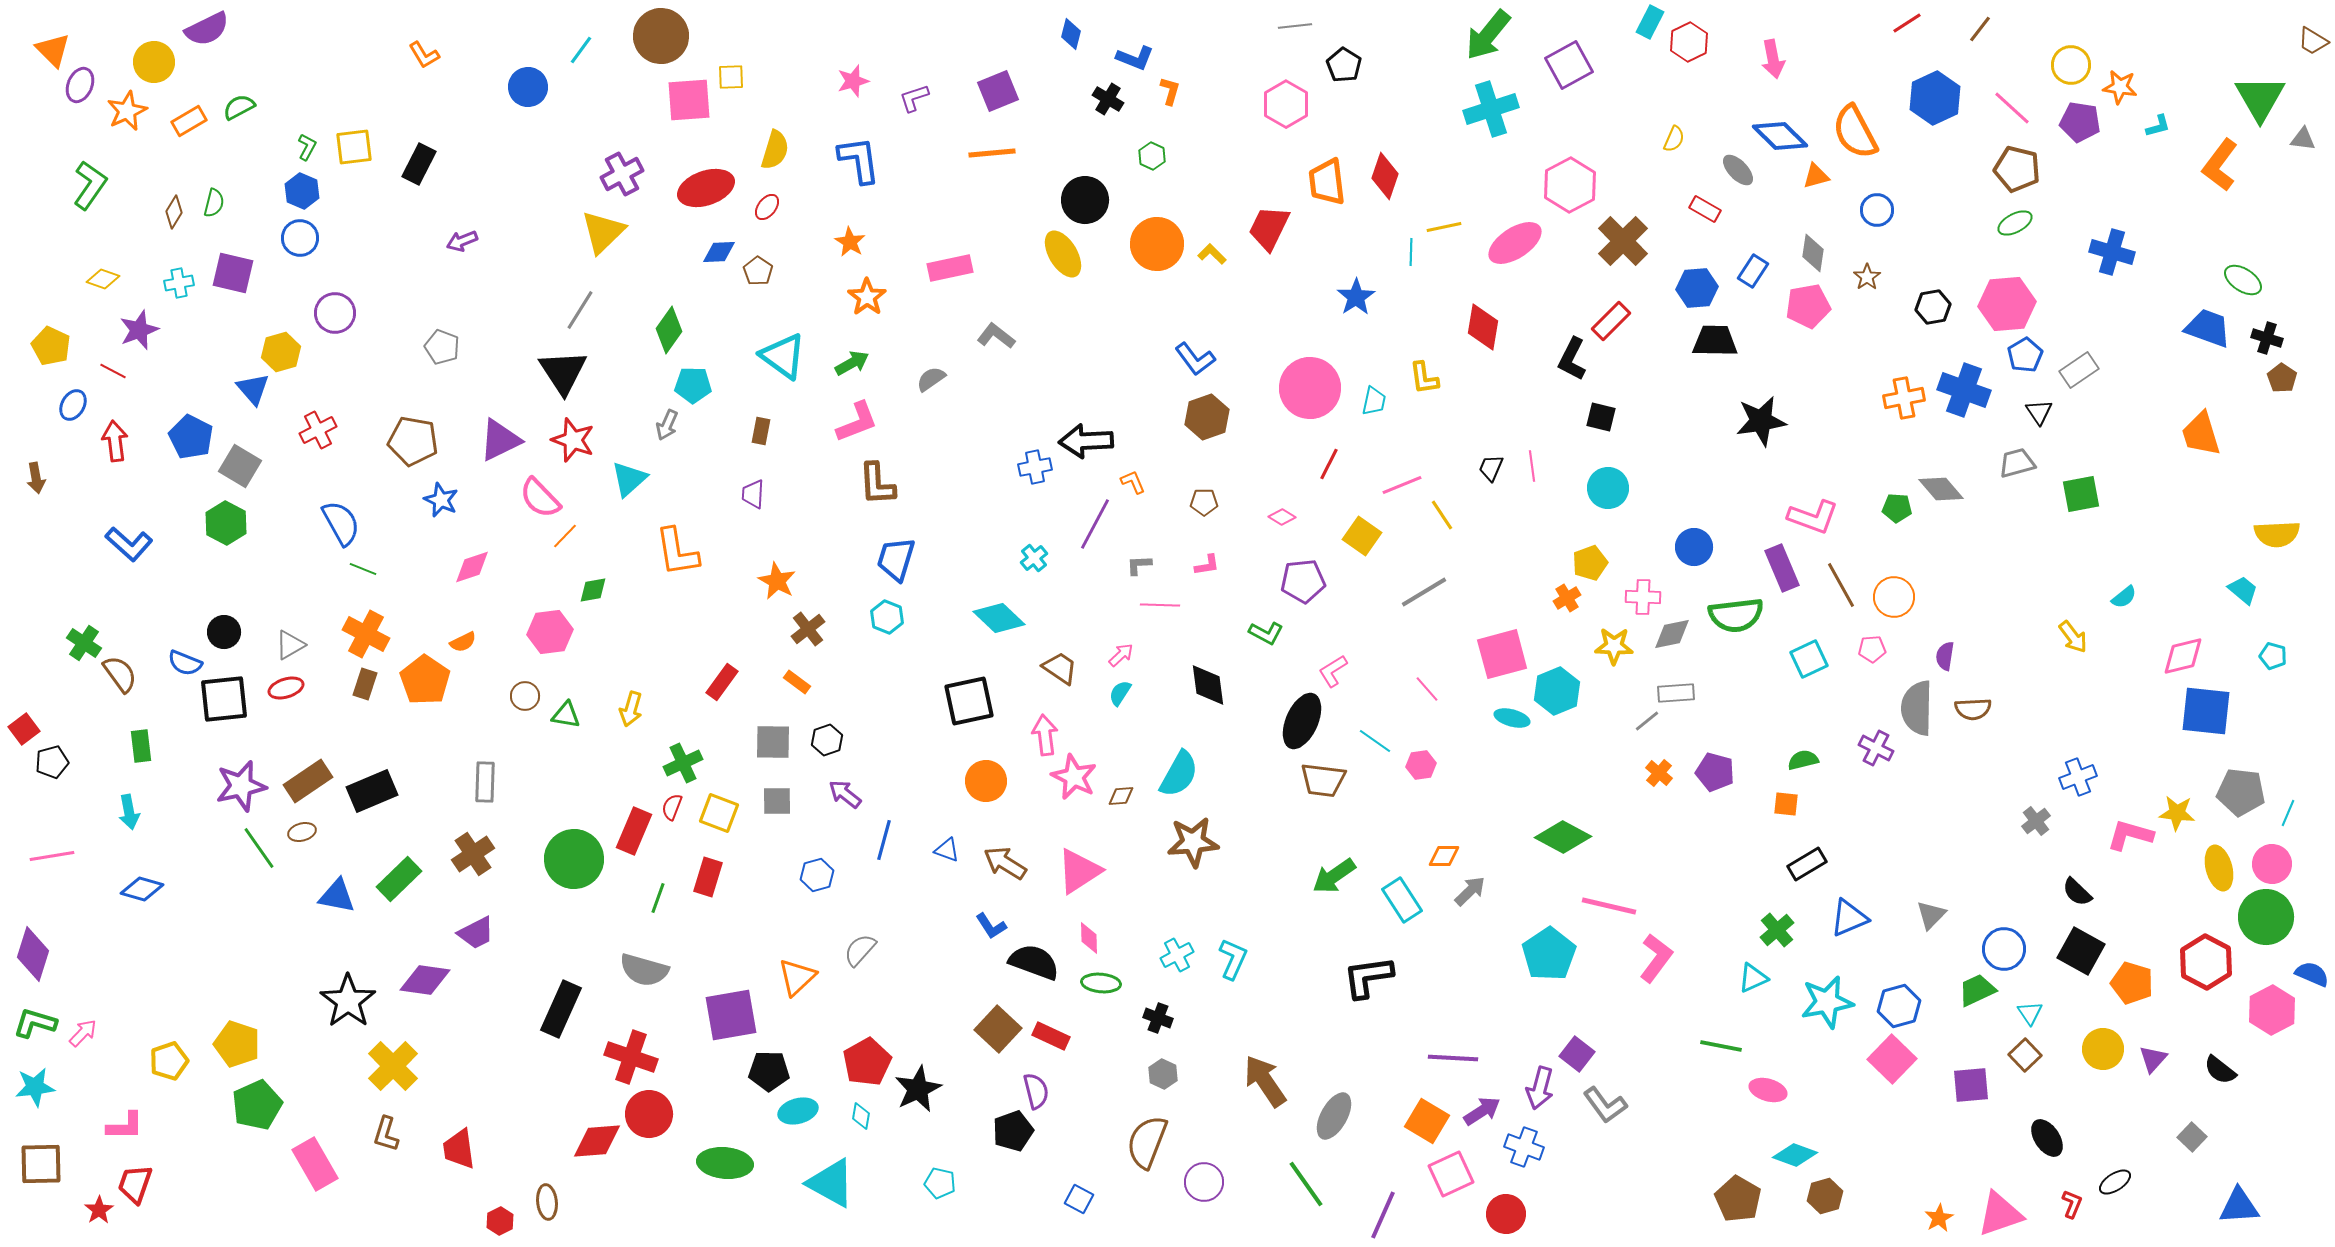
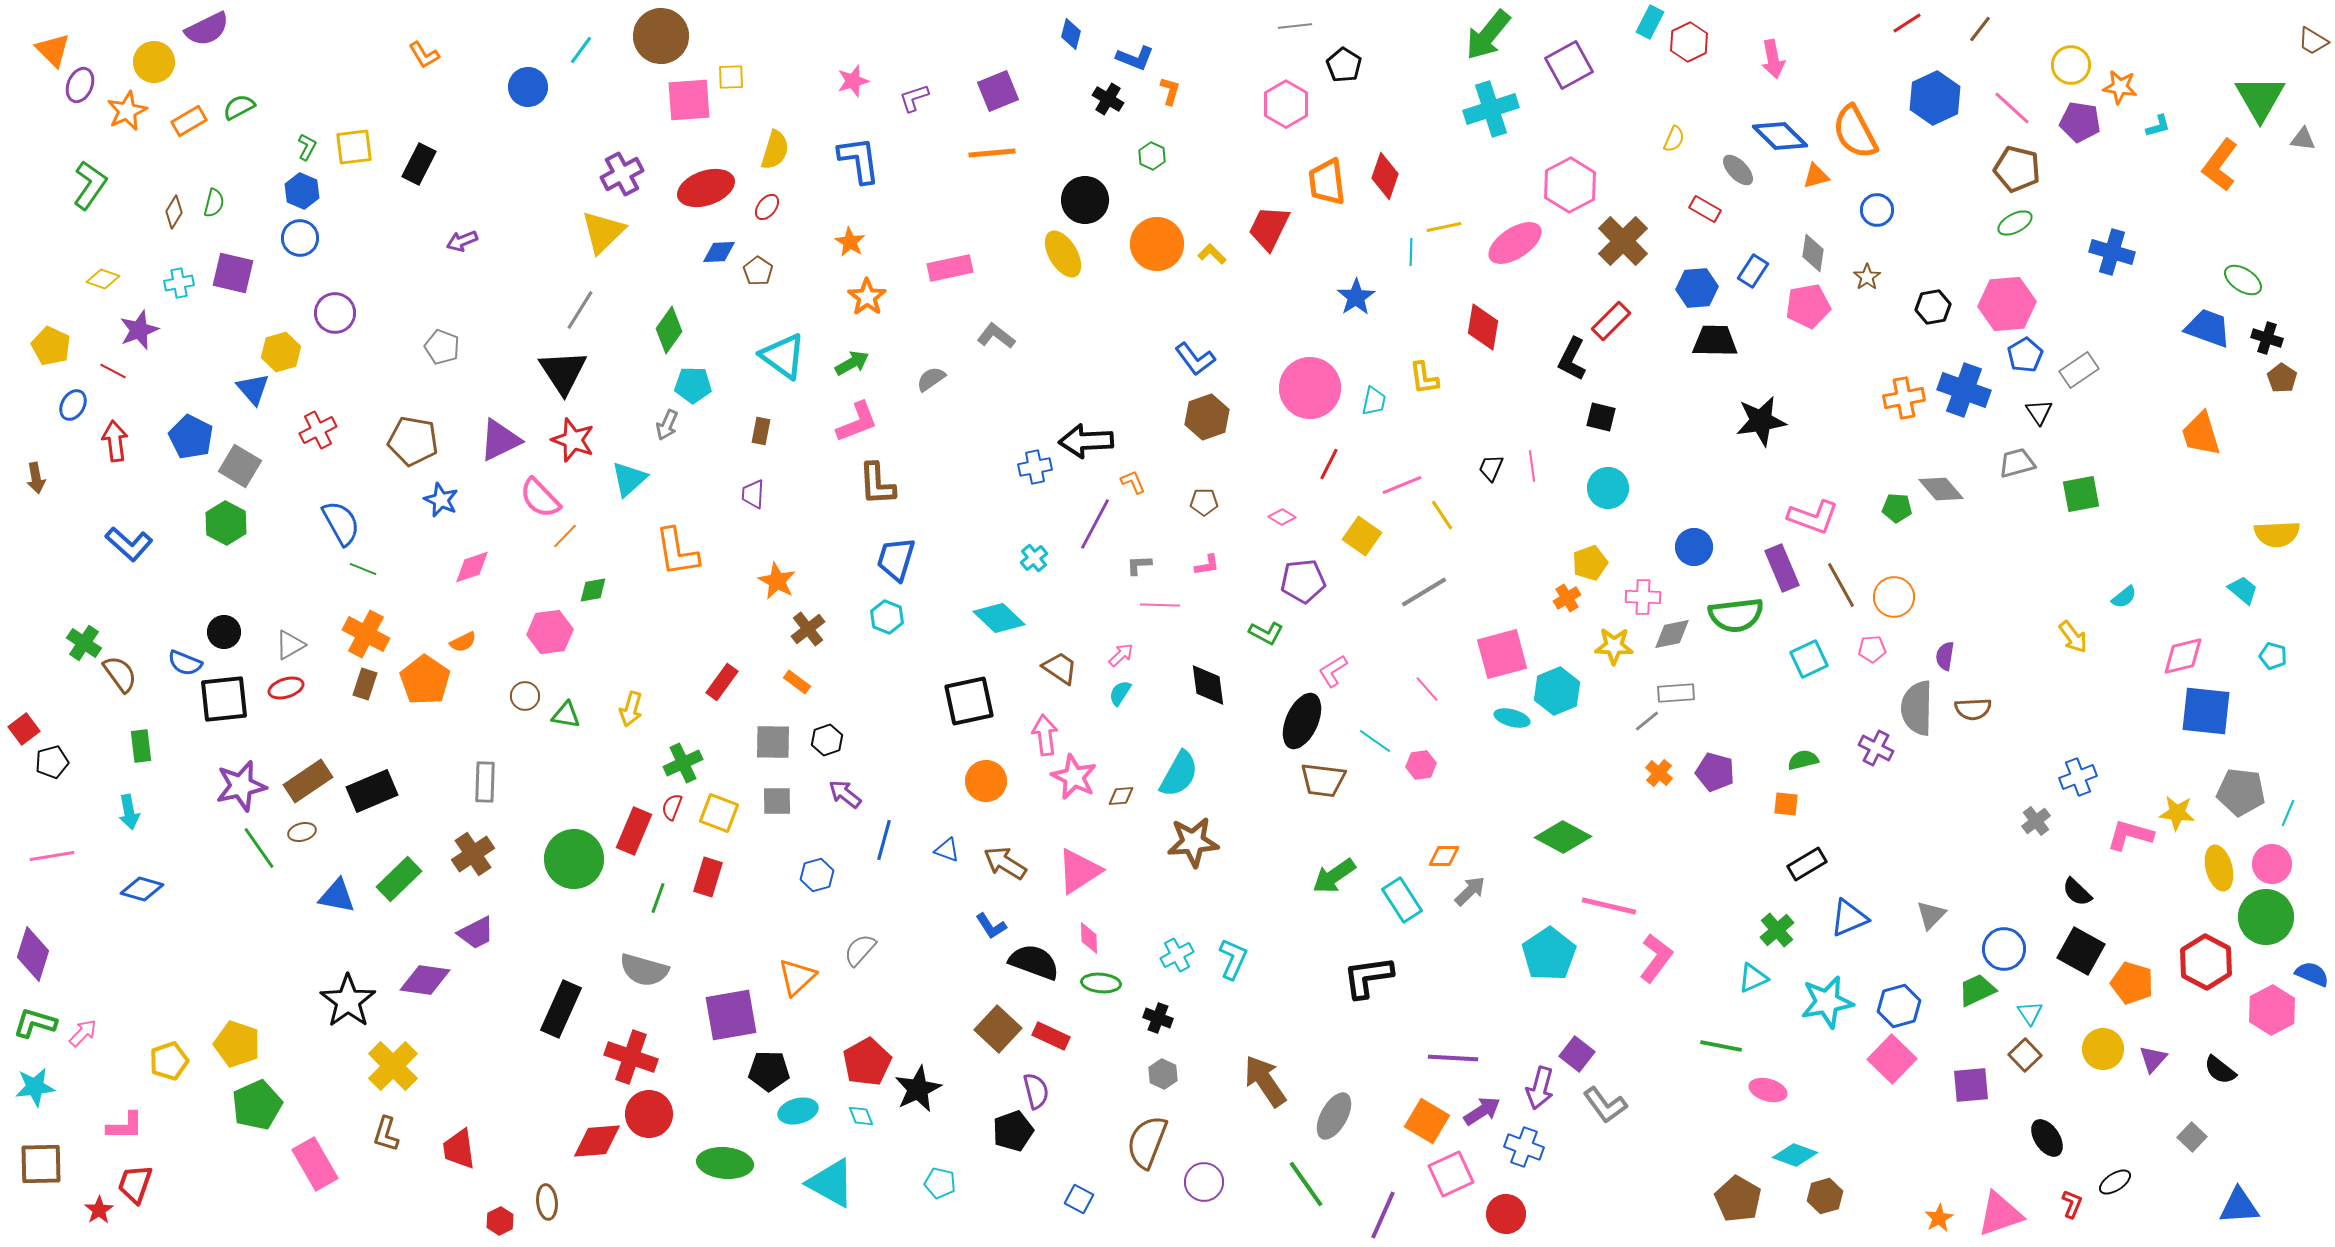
cyan diamond at (861, 1116): rotated 32 degrees counterclockwise
